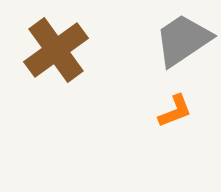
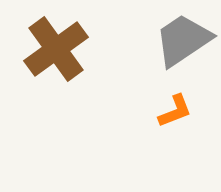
brown cross: moved 1 px up
